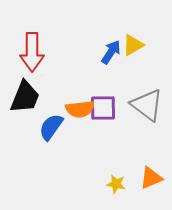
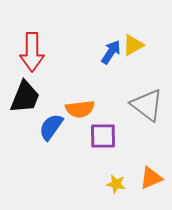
purple square: moved 28 px down
